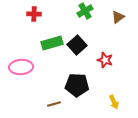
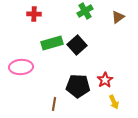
red star: moved 20 px down; rotated 21 degrees clockwise
black pentagon: moved 1 px right, 1 px down
brown line: rotated 64 degrees counterclockwise
